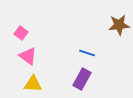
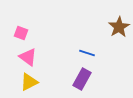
brown star: moved 2 px down; rotated 25 degrees counterclockwise
pink square: rotated 16 degrees counterclockwise
pink triangle: moved 1 px down
yellow triangle: moved 4 px left, 2 px up; rotated 30 degrees counterclockwise
